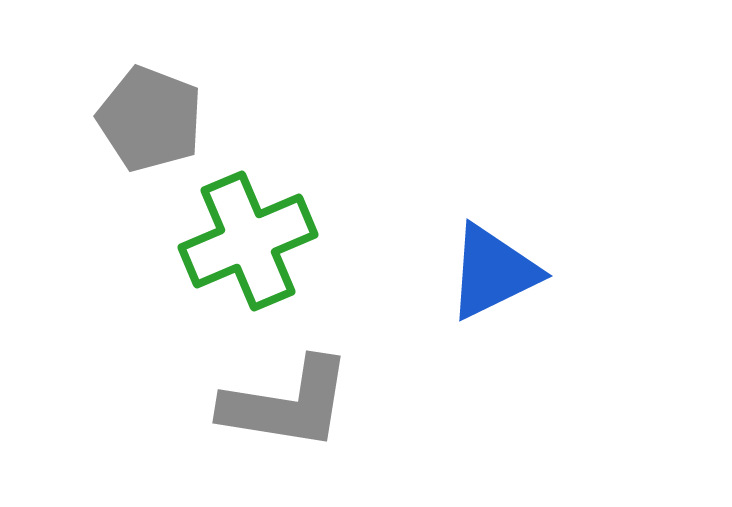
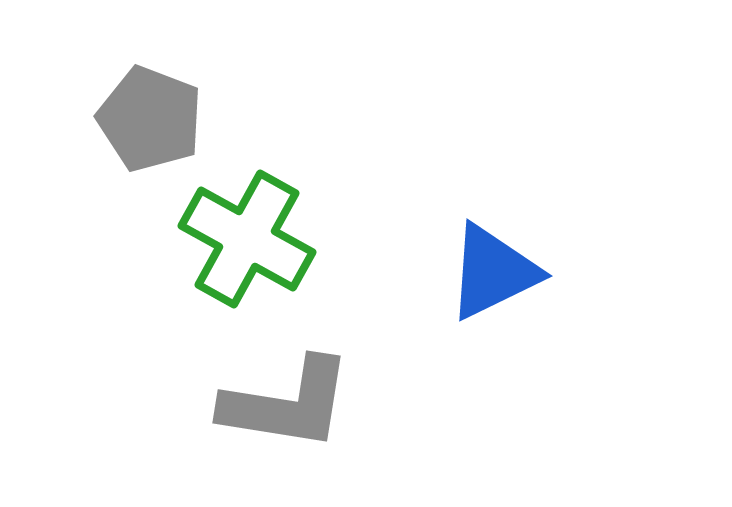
green cross: moved 1 px left, 2 px up; rotated 38 degrees counterclockwise
